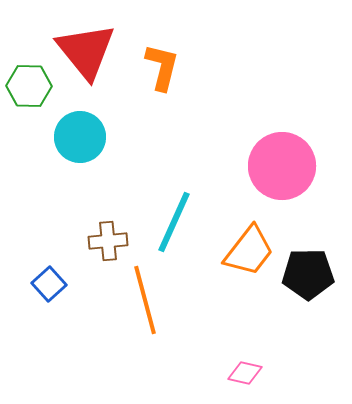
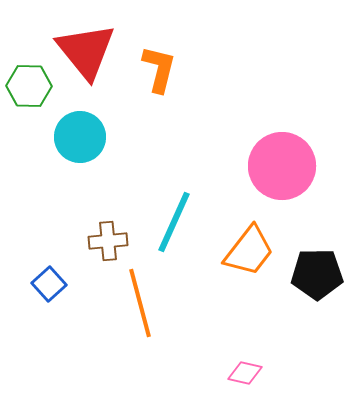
orange L-shape: moved 3 px left, 2 px down
black pentagon: moved 9 px right
orange line: moved 5 px left, 3 px down
